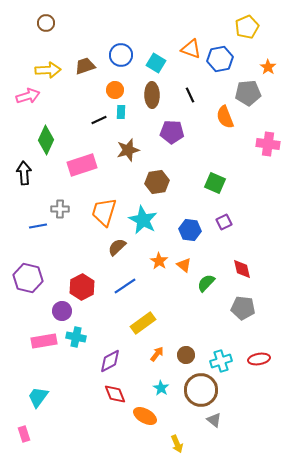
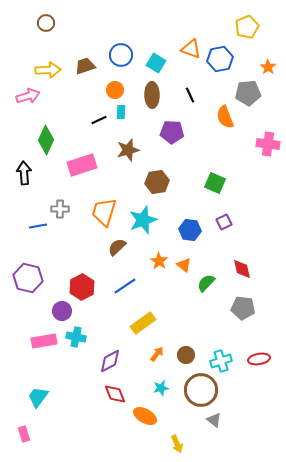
cyan star at (143, 220): rotated 24 degrees clockwise
cyan star at (161, 388): rotated 28 degrees clockwise
